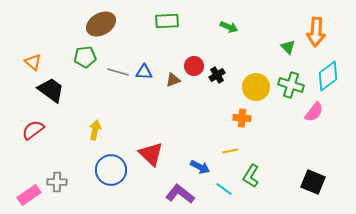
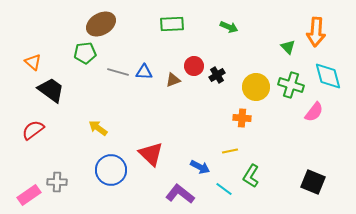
green rectangle: moved 5 px right, 3 px down
green pentagon: moved 4 px up
cyan diamond: rotated 68 degrees counterclockwise
yellow arrow: moved 3 px right, 2 px up; rotated 66 degrees counterclockwise
